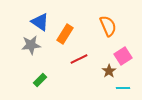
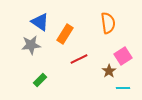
orange semicircle: moved 3 px up; rotated 15 degrees clockwise
